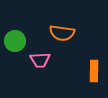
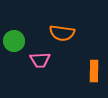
green circle: moved 1 px left
